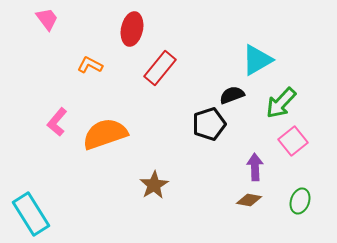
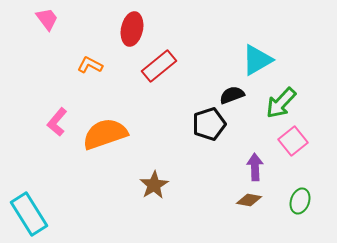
red rectangle: moved 1 px left, 2 px up; rotated 12 degrees clockwise
cyan rectangle: moved 2 px left
